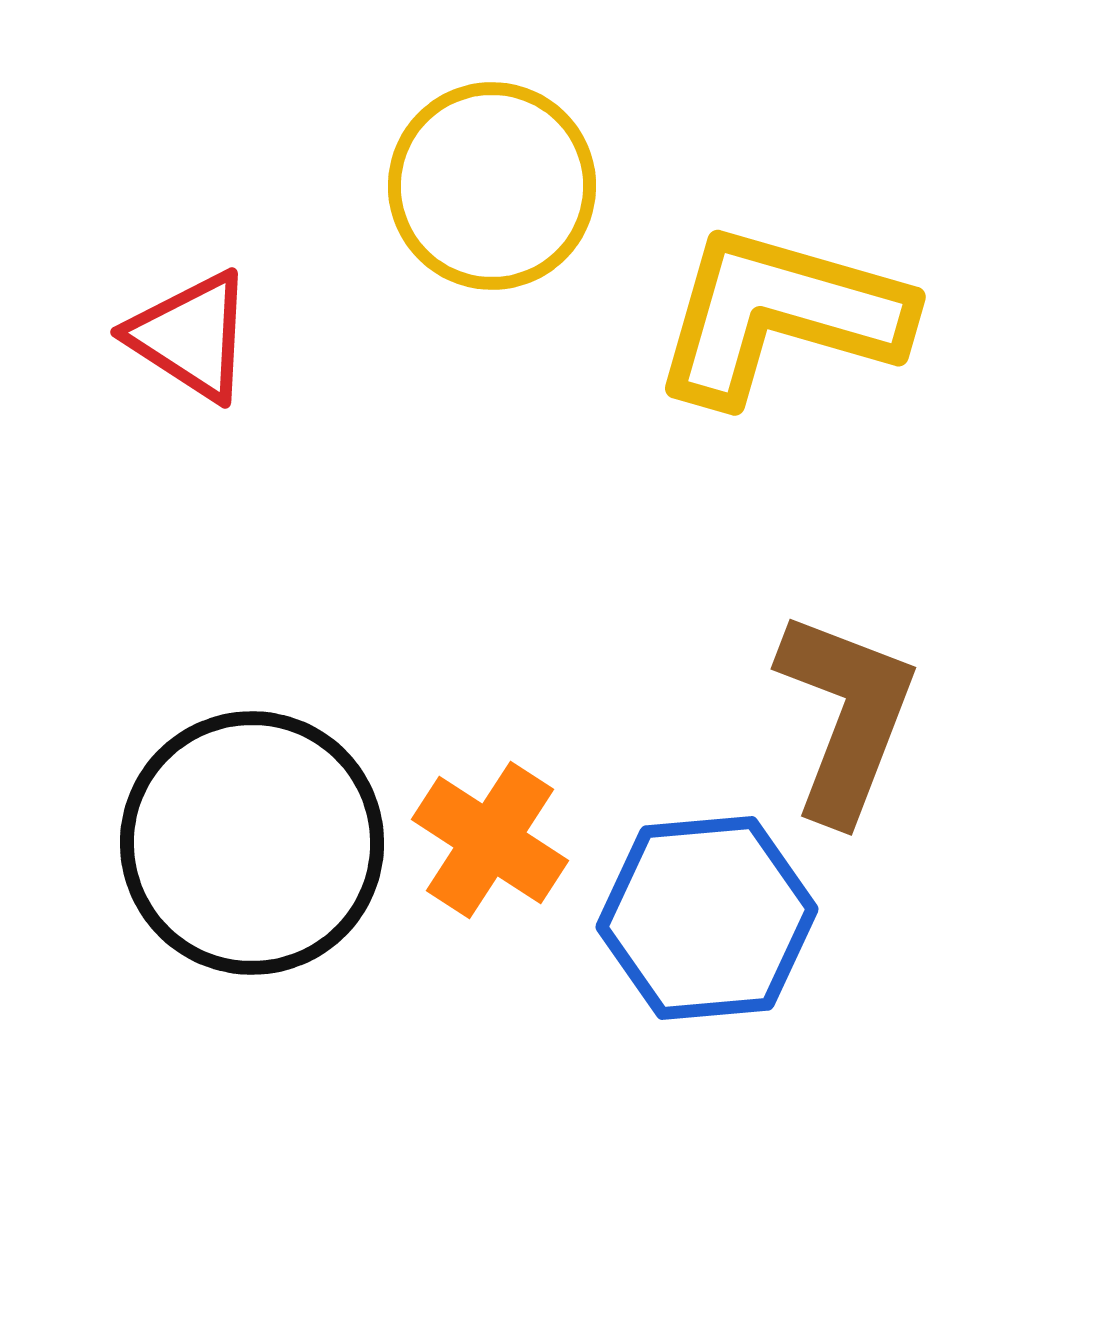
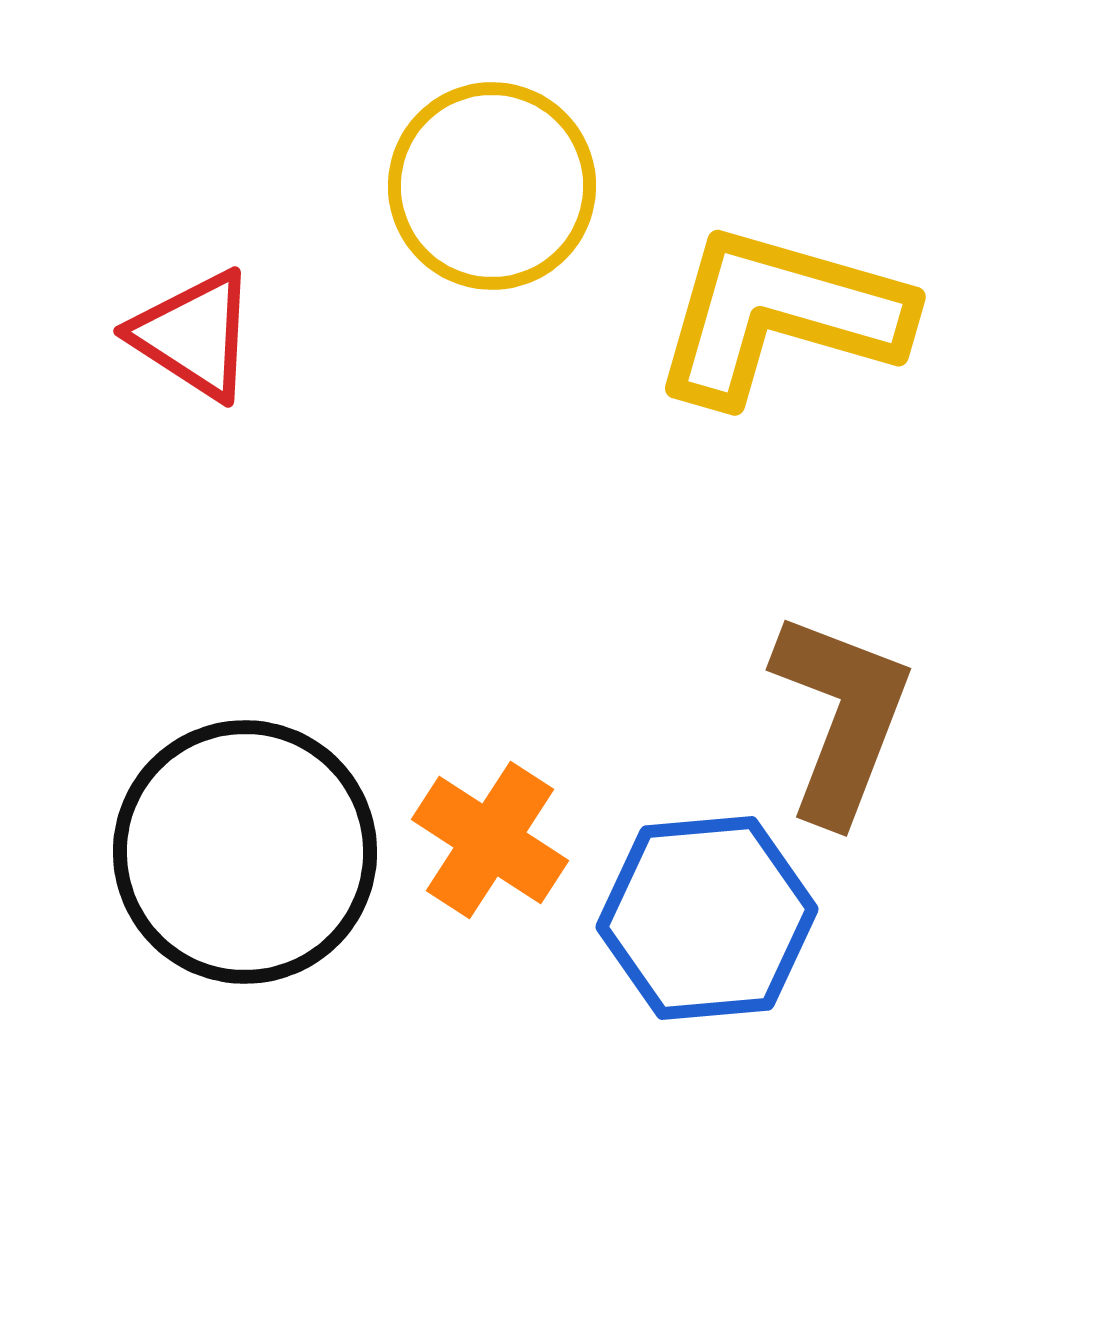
red triangle: moved 3 px right, 1 px up
brown L-shape: moved 5 px left, 1 px down
black circle: moved 7 px left, 9 px down
